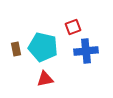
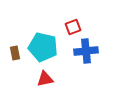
brown rectangle: moved 1 px left, 4 px down
